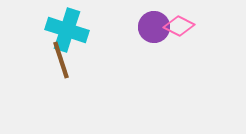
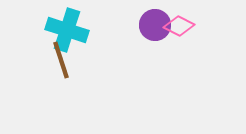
purple circle: moved 1 px right, 2 px up
